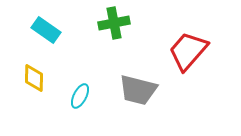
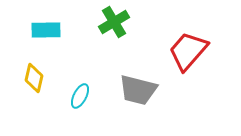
green cross: moved 1 px up; rotated 20 degrees counterclockwise
cyan rectangle: rotated 36 degrees counterclockwise
yellow diamond: rotated 12 degrees clockwise
